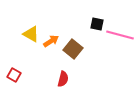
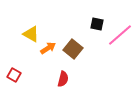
pink line: rotated 56 degrees counterclockwise
orange arrow: moved 3 px left, 7 px down
